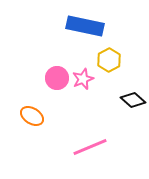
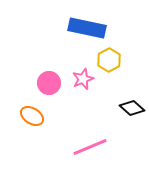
blue rectangle: moved 2 px right, 2 px down
pink circle: moved 8 px left, 5 px down
black diamond: moved 1 px left, 8 px down
